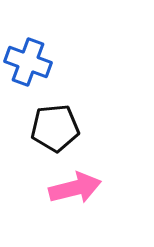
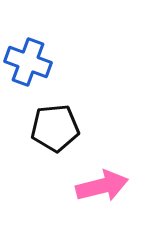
pink arrow: moved 27 px right, 2 px up
